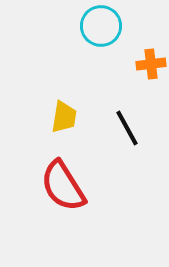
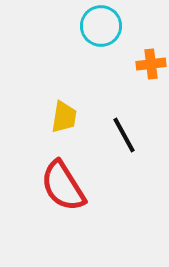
black line: moved 3 px left, 7 px down
